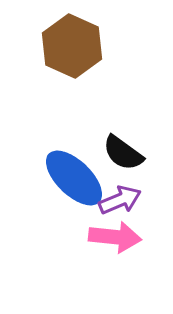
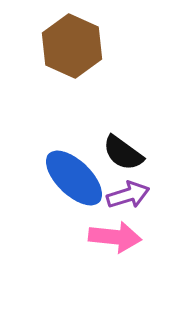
purple arrow: moved 8 px right, 5 px up; rotated 6 degrees clockwise
